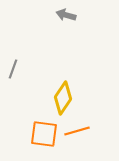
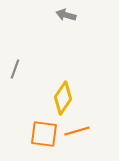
gray line: moved 2 px right
